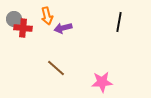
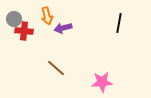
black line: moved 1 px down
red cross: moved 1 px right, 3 px down
